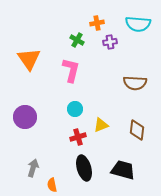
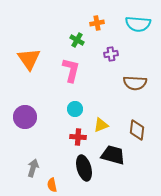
purple cross: moved 1 px right, 12 px down
red cross: rotated 21 degrees clockwise
black trapezoid: moved 10 px left, 15 px up
